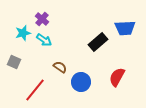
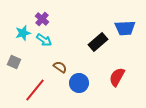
blue circle: moved 2 px left, 1 px down
